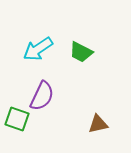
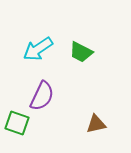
green square: moved 4 px down
brown triangle: moved 2 px left
